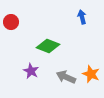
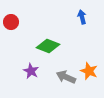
orange star: moved 2 px left, 3 px up
